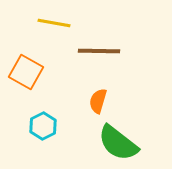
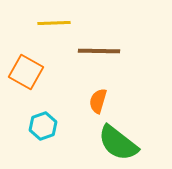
yellow line: rotated 12 degrees counterclockwise
cyan hexagon: rotated 8 degrees clockwise
